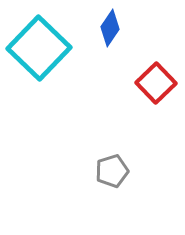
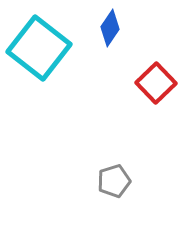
cyan square: rotated 6 degrees counterclockwise
gray pentagon: moved 2 px right, 10 px down
